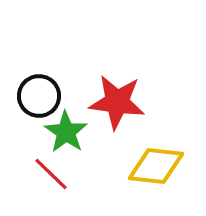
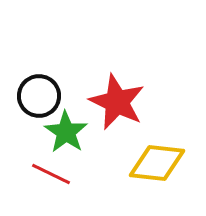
red star: rotated 18 degrees clockwise
yellow diamond: moved 1 px right, 3 px up
red line: rotated 18 degrees counterclockwise
